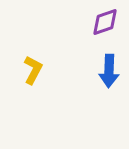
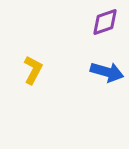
blue arrow: moved 2 px left, 1 px down; rotated 76 degrees counterclockwise
